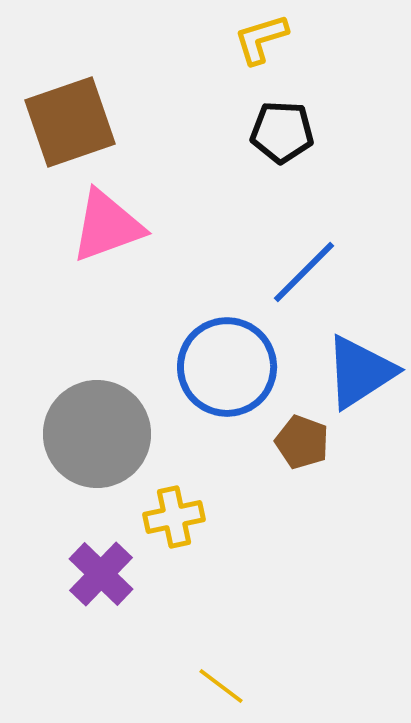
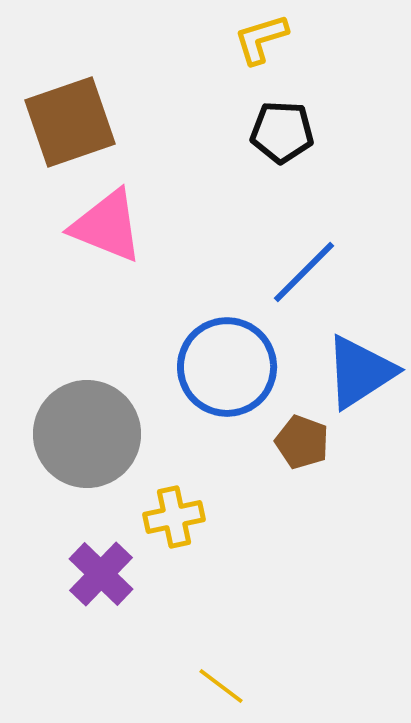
pink triangle: rotated 42 degrees clockwise
gray circle: moved 10 px left
